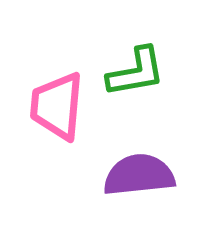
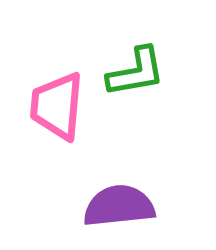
purple semicircle: moved 20 px left, 31 px down
